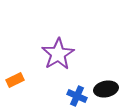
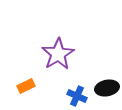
orange rectangle: moved 11 px right, 6 px down
black ellipse: moved 1 px right, 1 px up
